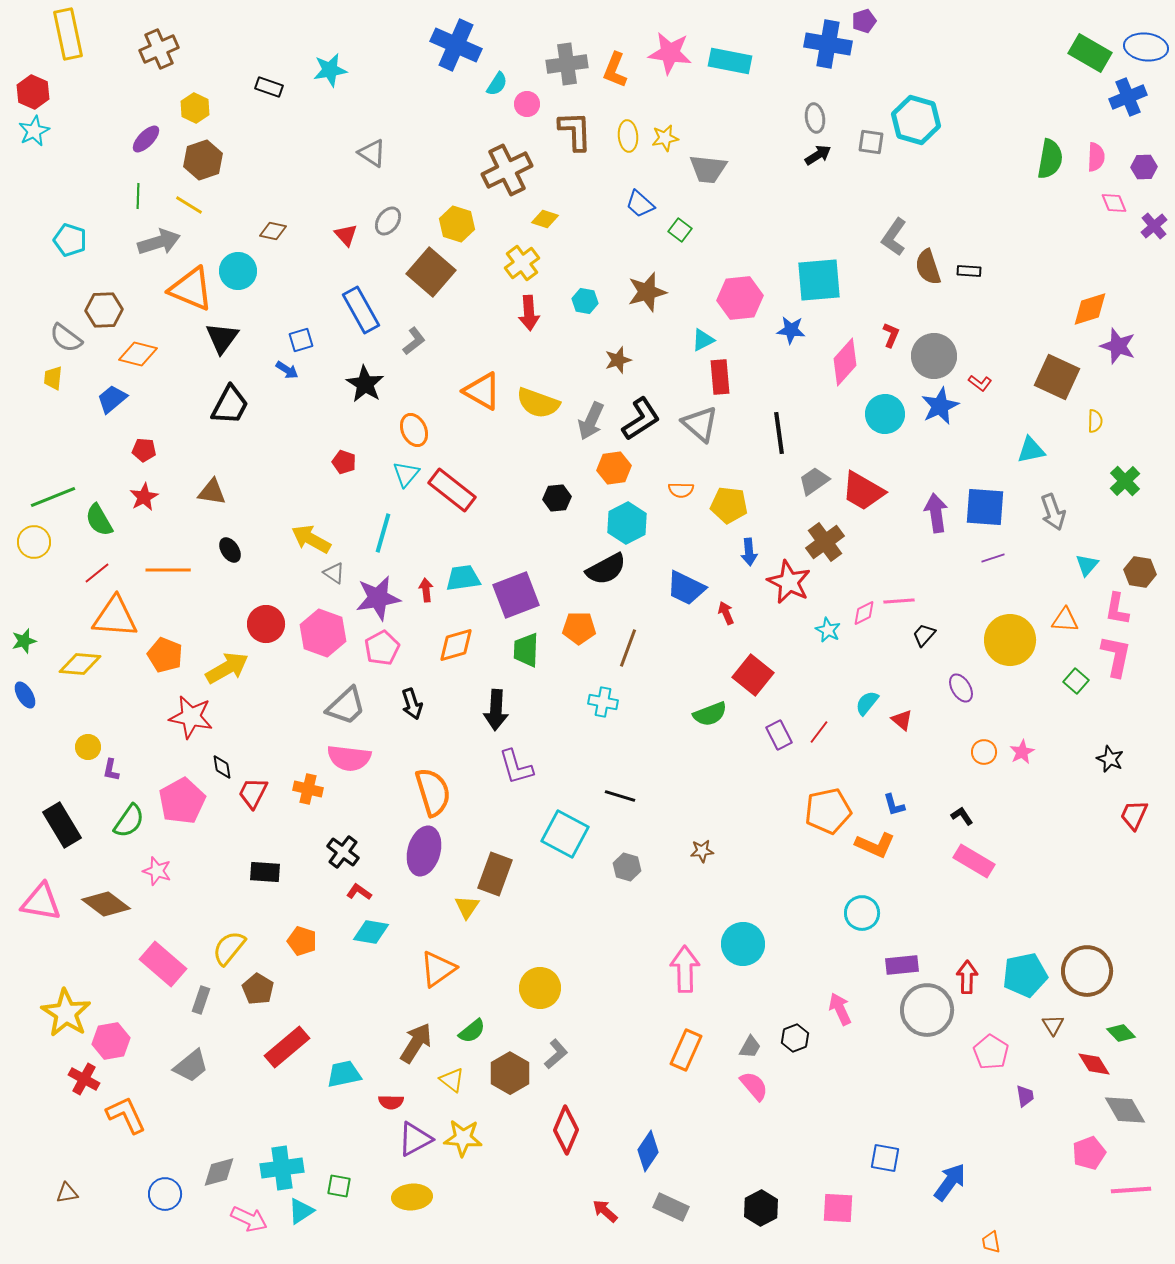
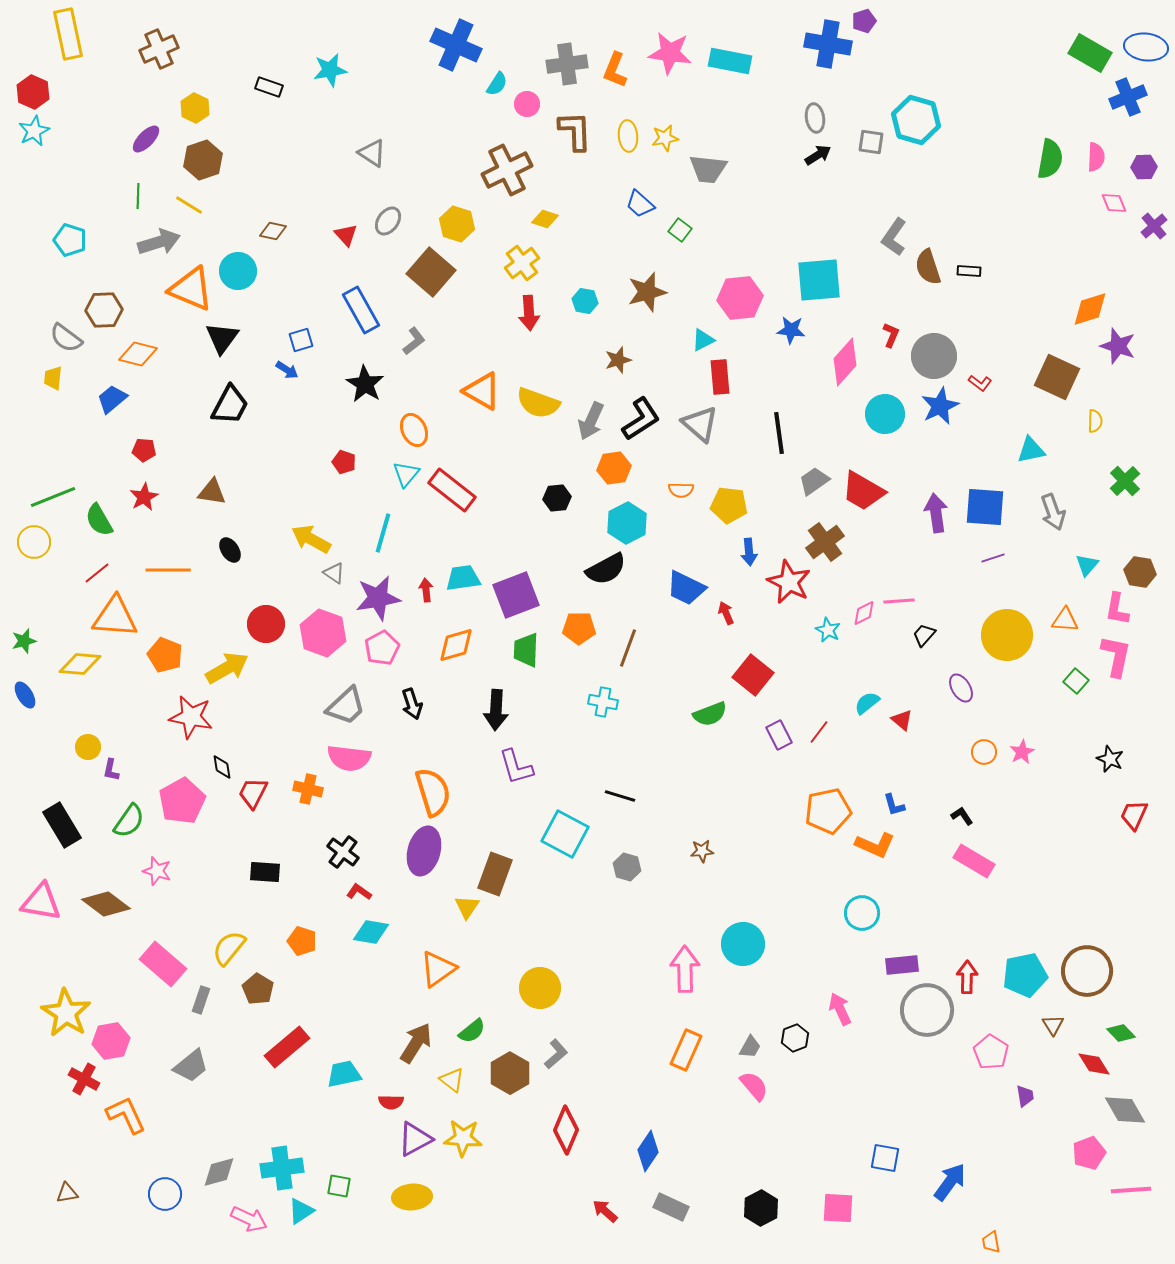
yellow circle at (1010, 640): moved 3 px left, 5 px up
cyan semicircle at (867, 703): rotated 12 degrees clockwise
